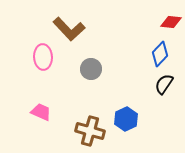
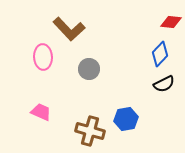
gray circle: moved 2 px left
black semicircle: rotated 150 degrees counterclockwise
blue hexagon: rotated 15 degrees clockwise
